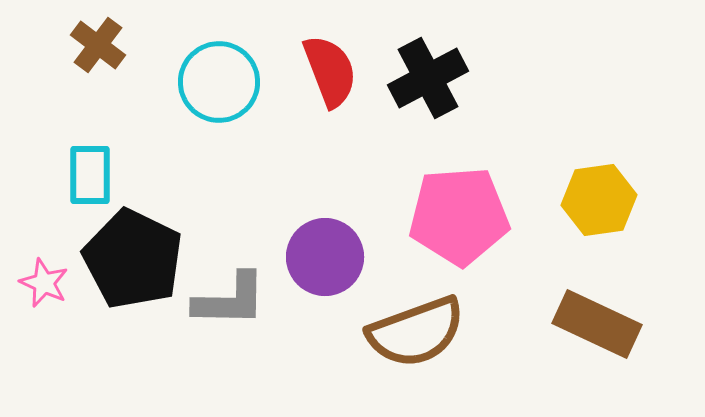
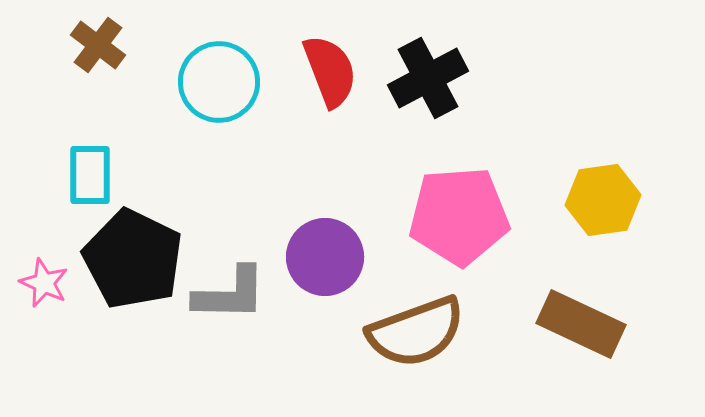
yellow hexagon: moved 4 px right
gray L-shape: moved 6 px up
brown rectangle: moved 16 px left
